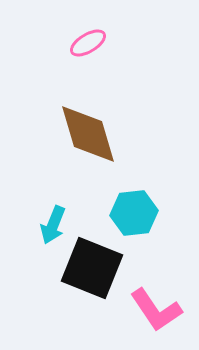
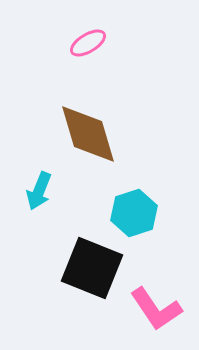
cyan hexagon: rotated 12 degrees counterclockwise
cyan arrow: moved 14 px left, 34 px up
pink L-shape: moved 1 px up
